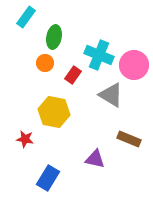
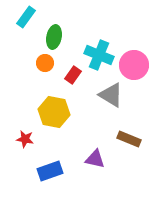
blue rectangle: moved 2 px right, 7 px up; rotated 40 degrees clockwise
